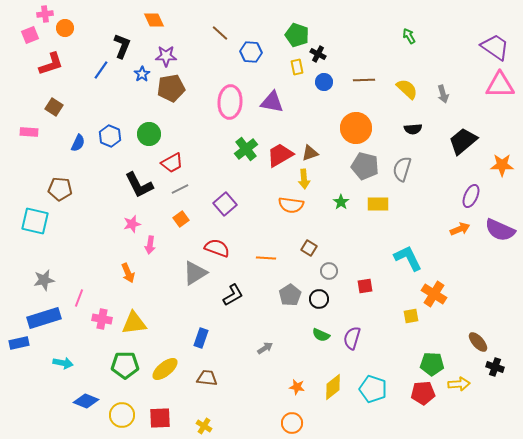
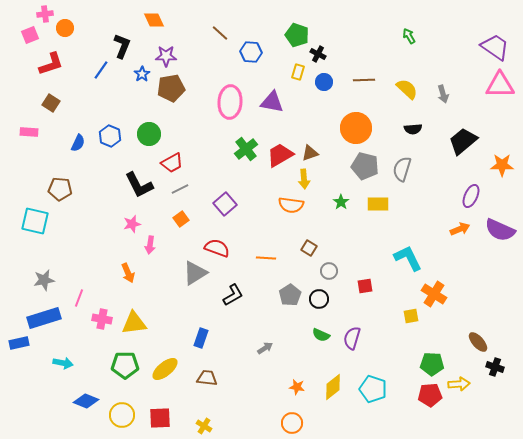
yellow rectangle at (297, 67): moved 1 px right, 5 px down; rotated 28 degrees clockwise
brown square at (54, 107): moved 3 px left, 4 px up
red pentagon at (423, 393): moved 7 px right, 2 px down
